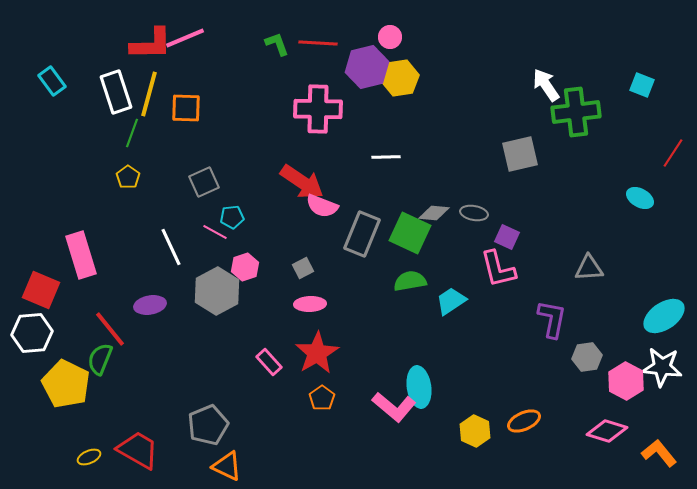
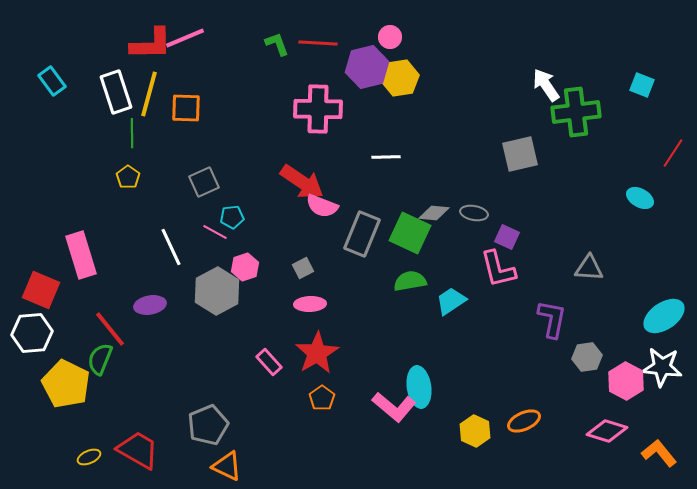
green line at (132, 133): rotated 20 degrees counterclockwise
gray triangle at (589, 268): rotated 8 degrees clockwise
